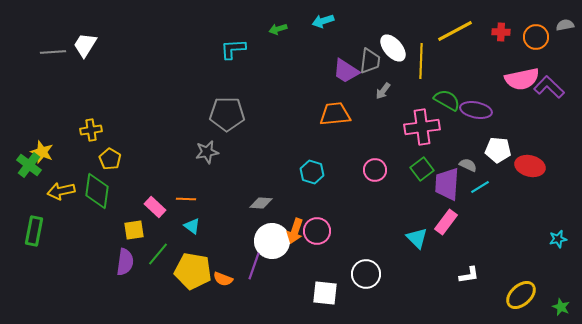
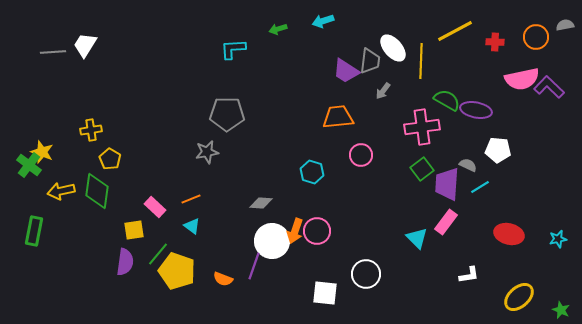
red cross at (501, 32): moved 6 px left, 10 px down
orange trapezoid at (335, 114): moved 3 px right, 3 px down
red ellipse at (530, 166): moved 21 px left, 68 px down
pink circle at (375, 170): moved 14 px left, 15 px up
orange line at (186, 199): moved 5 px right; rotated 24 degrees counterclockwise
yellow pentagon at (193, 271): moved 16 px left; rotated 9 degrees clockwise
yellow ellipse at (521, 295): moved 2 px left, 2 px down
green star at (561, 307): moved 3 px down
